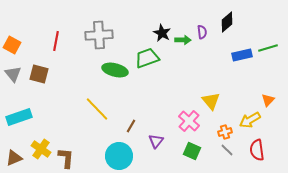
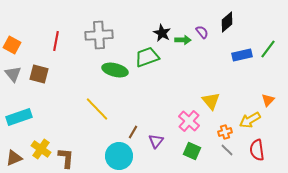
purple semicircle: rotated 32 degrees counterclockwise
green line: moved 1 px down; rotated 36 degrees counterclockwise
green trapezoid: moved 1 px up
brown line: moved 2 px right, 6 px down
